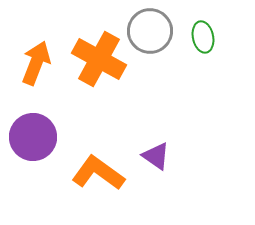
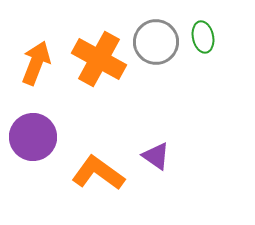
gray circle: moved 6 px right, 11 px down
